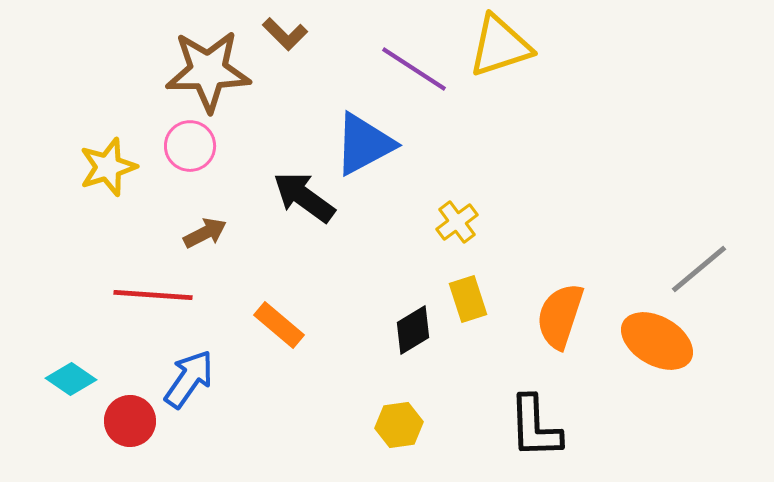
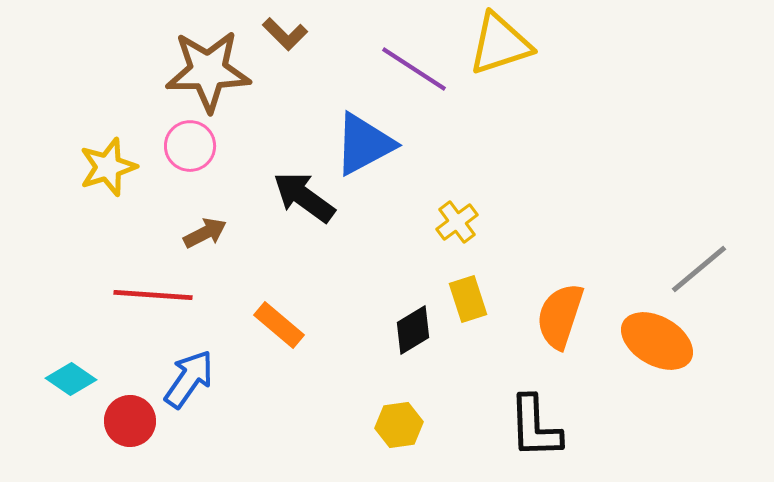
yellow triangle: moved 2 px up
